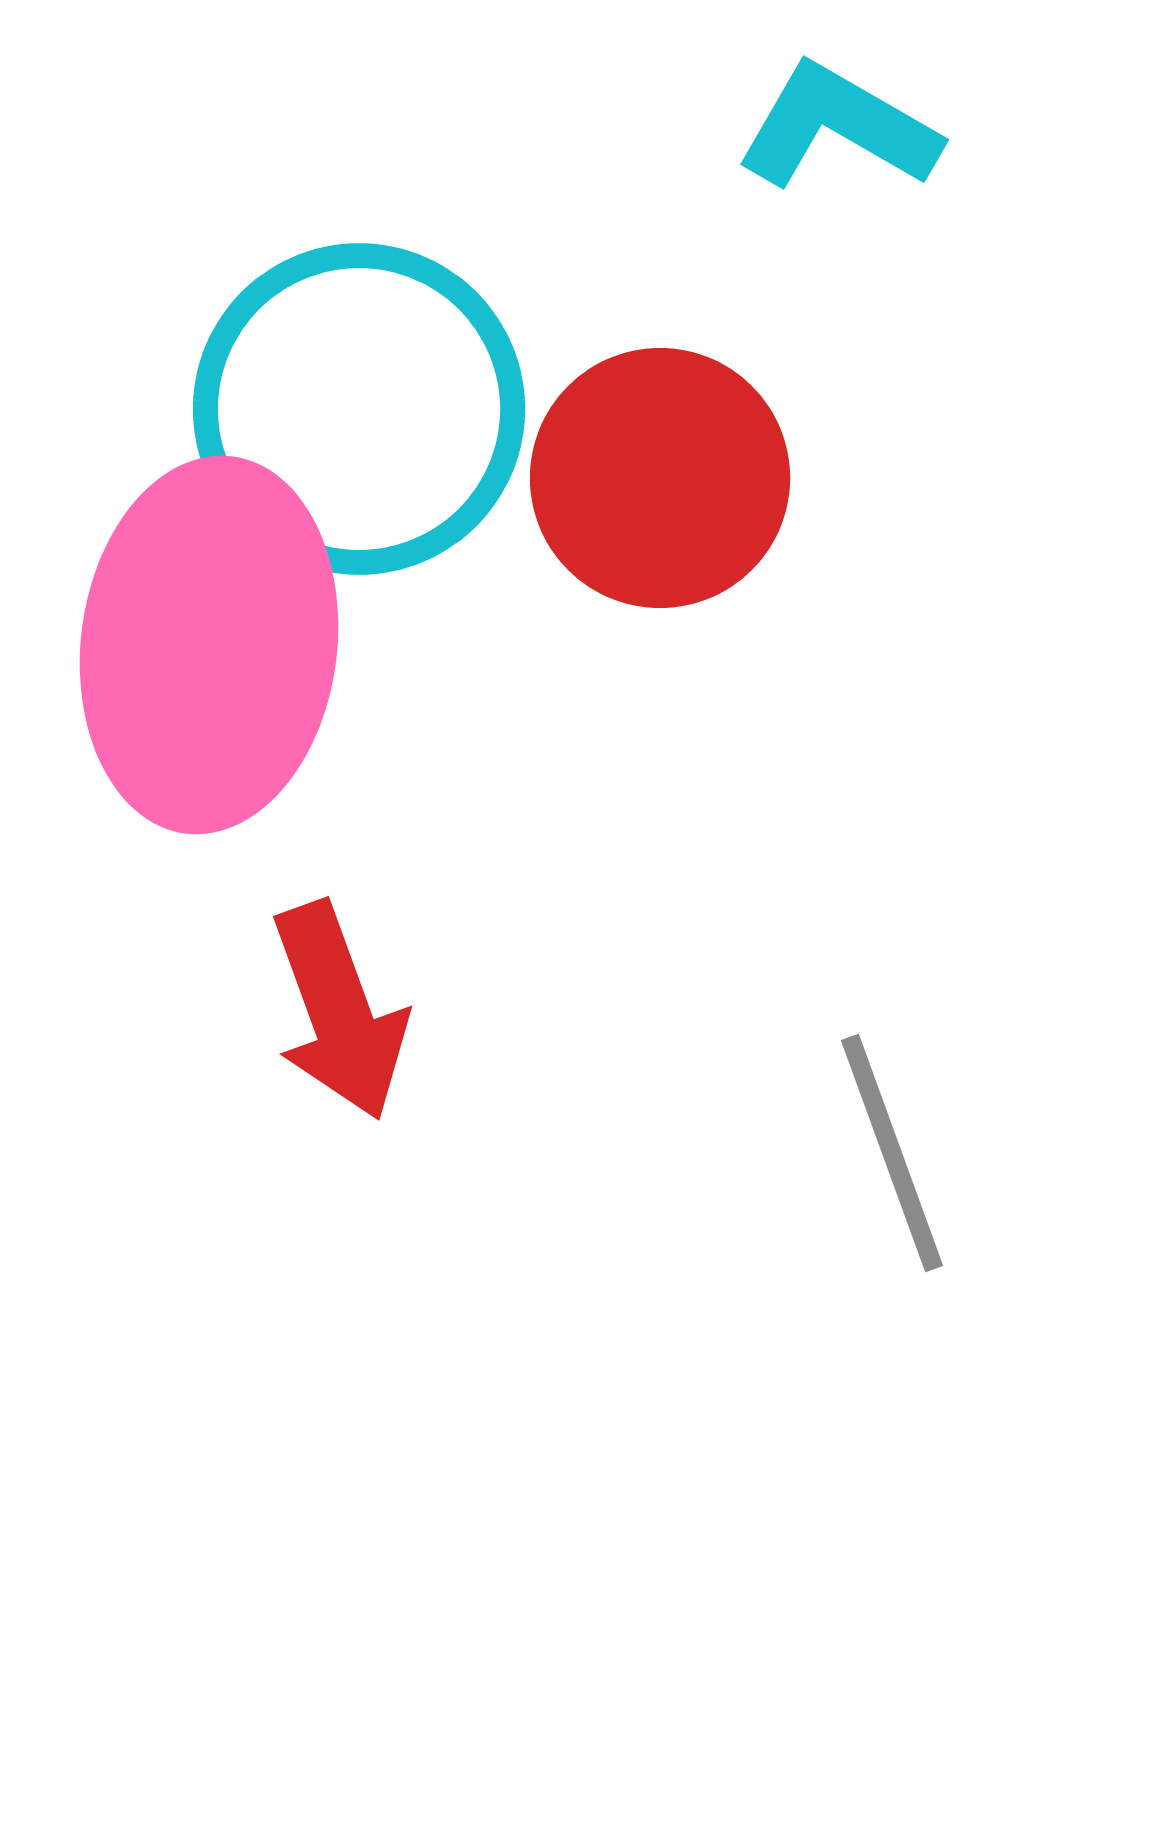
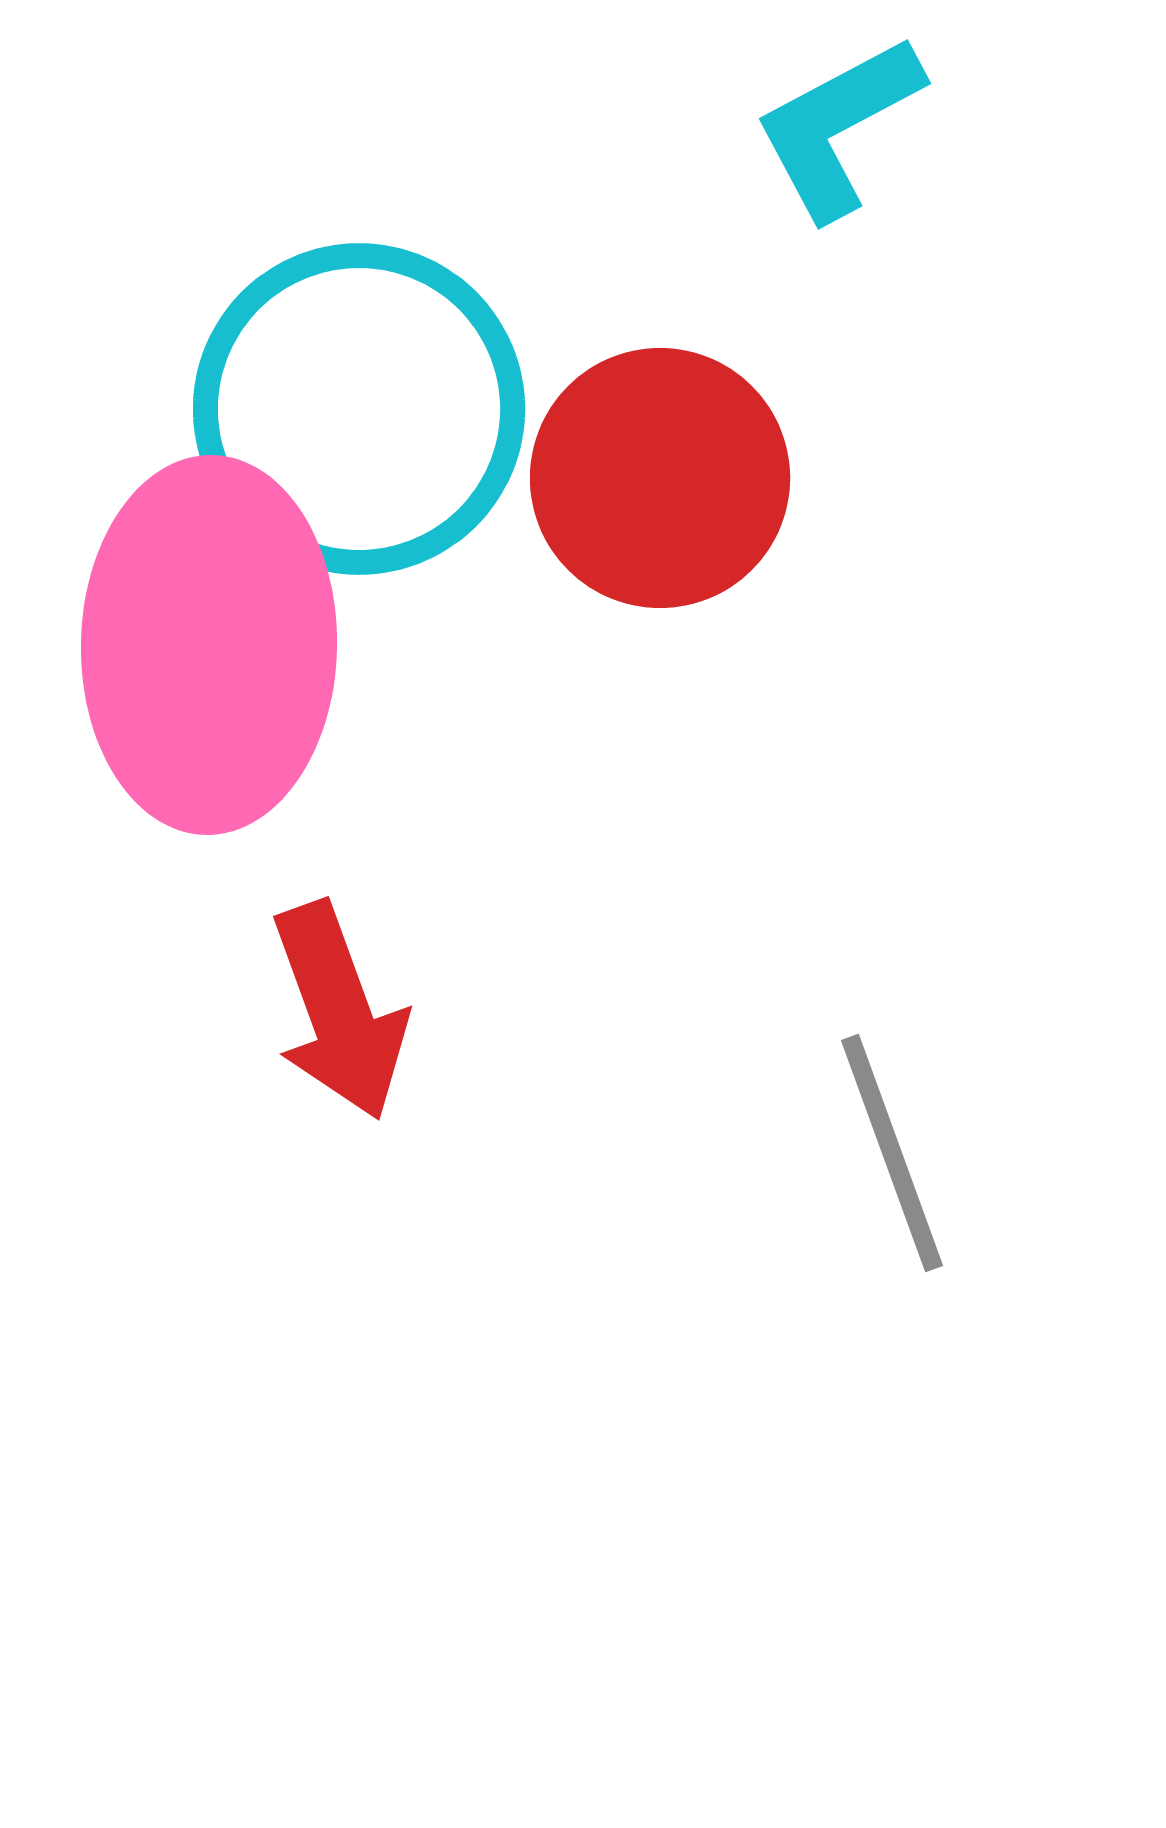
cyan L-shape: rotated 58 degrees counterclockwise
pink ellipse: rotated 6 degrees counterclockwise
